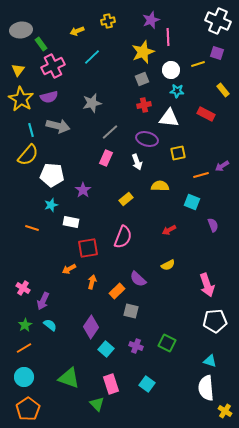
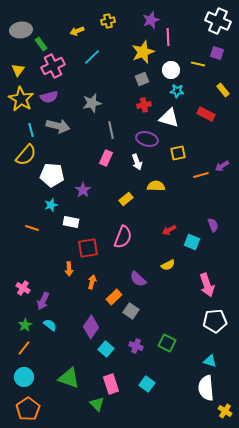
yellow line at (198, 64): rotated 32 degrees clockwise
white triangle at (169, 118): rotated 10 degrees clockwise
gray line at (110, 132): moved 1 px right, 2 px up; rotated 60 degrees counterclockwise
yellow semicircle at (28, 155): moved 2 px left
yellow semicircle at (160, 186): moved 4 px left
cyan square at (192, 202): moved 40 px down
orange arrow at (69, 269): rotated 64 degrees counterclockwise
orange rectangle at (117, 291): moved 3 px left, 6 px down
gray square at (131, 311): rotated 21 degrees clockwise
orange line at (24, 348): rotated 21 degrees counterclockwise
